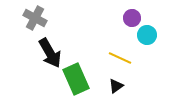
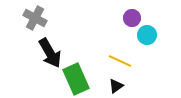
yellow line: moved 3 px down
